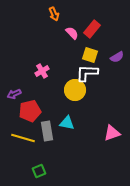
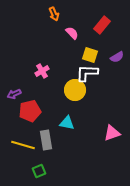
red rectangle: moved 10 px right, 4 px up
gray rectangle: moved 1 px left, 9 px down
yellow line: moved 7 px down
